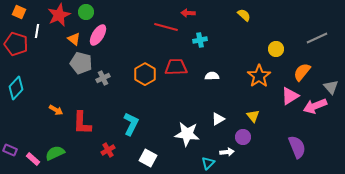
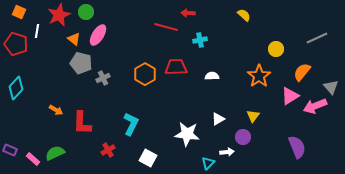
yellow triangle: rotated 16 degrees clockwise
